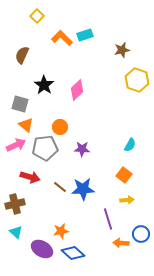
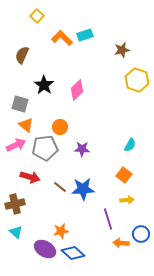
purple ellipse: moved 3 px right
